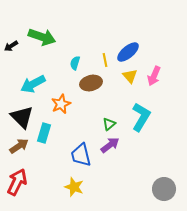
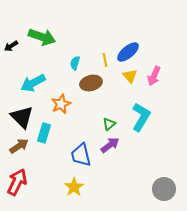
cyan arrow: moved 1 px up
yellow star: rotated 18 degrees clockwise
